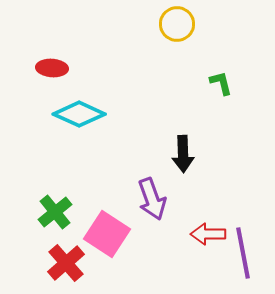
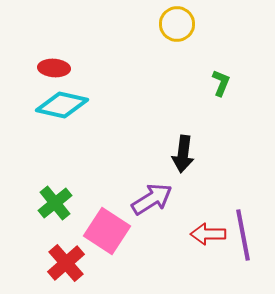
red ellipse: moved 2 px right
green L-shape: rotated 36 degrees clockwise
cyan diamond: moved 17 px left, 9 px up; rotated 12 degrees counterclockwise
black arrow: rotated 9 degrees clockwise
purple arrow: rotated 102 degrees counterclockwise
green cross: moved 9 px up
pink square: moved 3 px up
purple line: moved 18 px up
